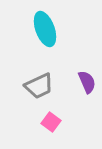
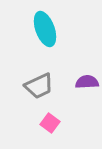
purple semicircle: rotated 70 degrees counterclockwise
pink square: moved 1 px left, 1 px down
